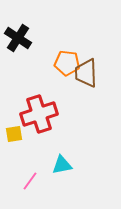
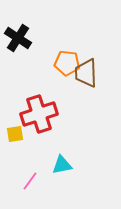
yellow square: moved 1 px right
